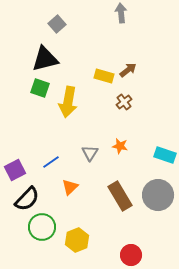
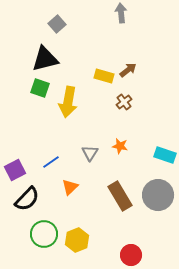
green circle: moved 2 px right, 7 px down
